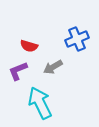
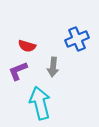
red semicircle: moved 2 px left
gray arrow: rotated 54 degrees counterclockwise
cyan arrow: rotated 12 degrees clockwise
